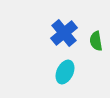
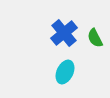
green semicircle: moved 1 px left, 3 px up; rotated 18 degrees counterclockwise
